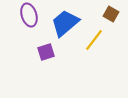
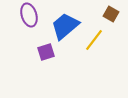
blue trapezoid: moved 3 px down
